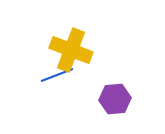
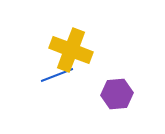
purple hexagon: moved 2 px right, 5 px up
